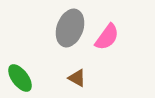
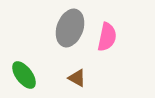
pink semicircle: rotated 24 degrees counterclockwise
green ellipse: moved 4 px right, 3 px up
